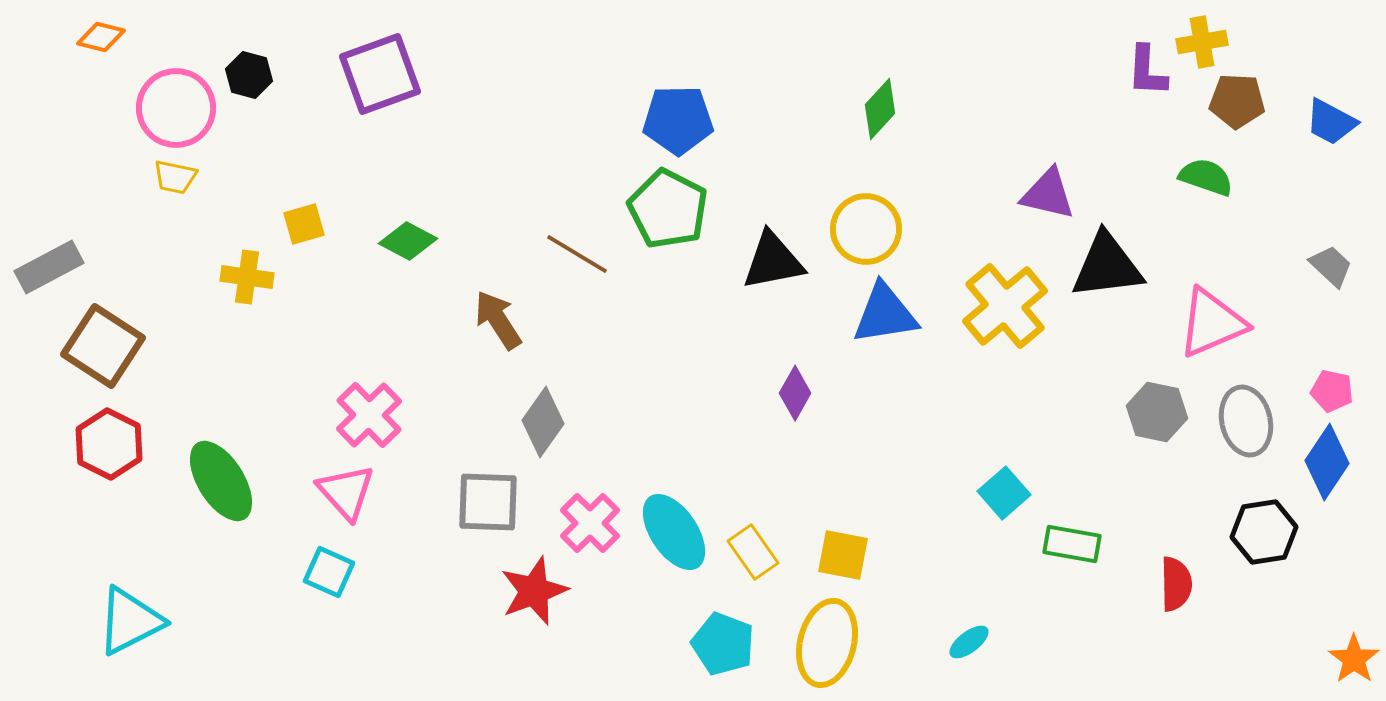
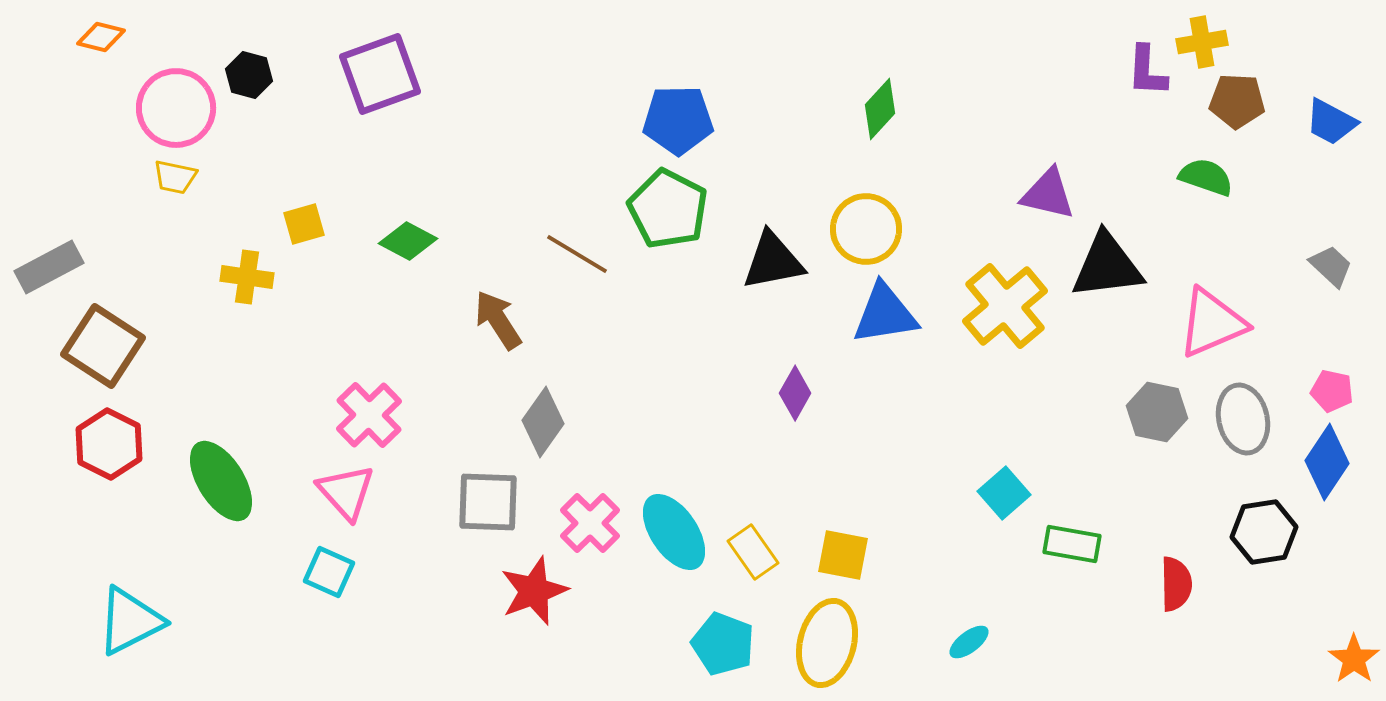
gray ellipse at (1246, 421): moved 3 px left, 2 px up
